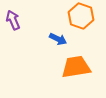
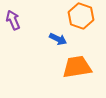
orange trapezoid: moved 1 px right
